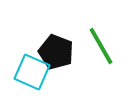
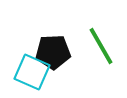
black pentagon: moved 3 px left; rotated 24 degrees counterclockwise
